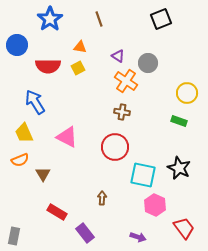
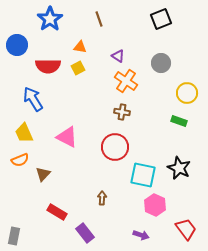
gray circle: moved 13 px right
blue arrow: moved 2 px left, 3 px up
brown triangle: rotated 14 degrees clockwise
red trapezoid: moved 2 px right, 1 px down
purple arrow: moved 3 px right, 2 px up
